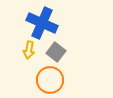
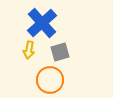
blue cross: rotated 24 degrees clockwise
gray square: moved 4 px right; rotated 36 degrees clockwise
